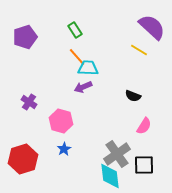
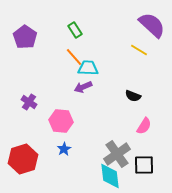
purple semicircle: moved 2 px up
purple pentagon: rotated 20 degrees counterclockwise
orange line: moved 3 px left
pink hexagon: rotated 10 degrees counterclockwise
